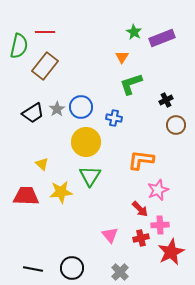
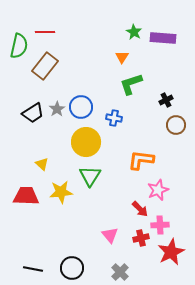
purple rectangle: moved 1 px right; rotated 25 degrees clockwise
